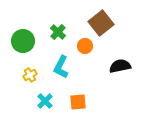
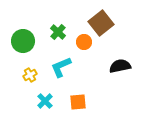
orange circle: moved 1 px left, 4 px up
cyan L-shape: rotated 40 degrees clockwise
